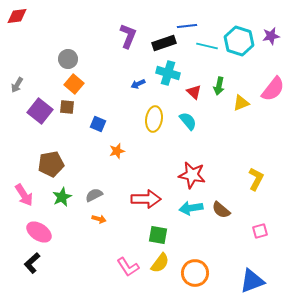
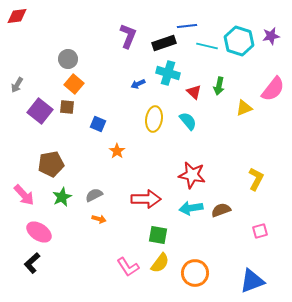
yellow triangle: moved 3 px right, 5 px down
orange star: rotated 21 degrees counterclockwise
pink arrow: rotated 10 degrees counterclockwise
brown semicircle: rotated 120 degrees clockwise
